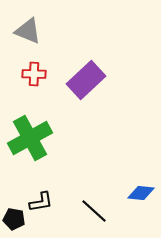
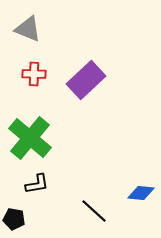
gray triangle: moved 2 px up
green cross: rotated 21 degrees counterclockwise
black L-shape: moved 4 px left, 18 px up
